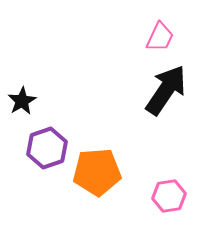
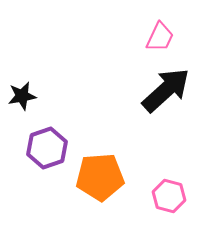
black arrow: rotated 14 degrees clockwise
black star: moved 5 px up; rotated 20 degrees clockwise
orange pentagon: moved 3 px right, 5 px down
pink hexagon: rotated 24 degrees clockwise
